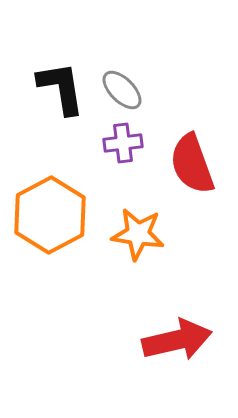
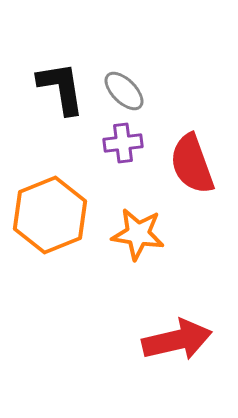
gray ellipse: moved 2 px right, 1 px down
orange hexagon: rotated 6 degrees clockwise
